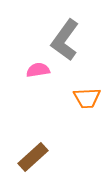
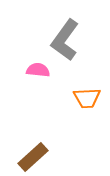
pink semicircle: rotated 15 degrees clockwise
